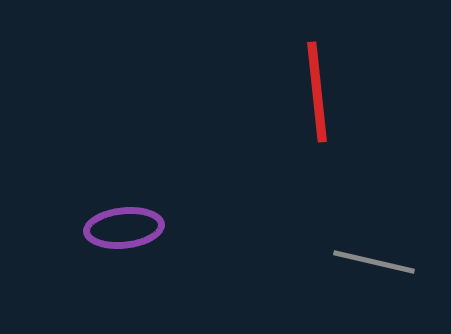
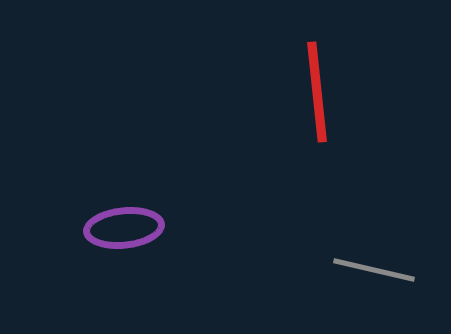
gray line: moved 8 px down
